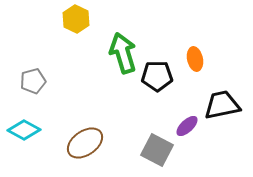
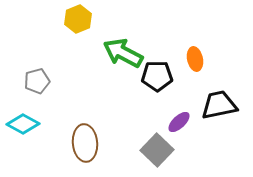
yellow hexagon: moved 2 px right; rotated 12 degrees clockwise
green arrow: rotated 45 degrees counterclockwise
gray pentagon: moved 4 px right
black trapezoid: moved 3 px left
purple ellipse: moved 8 px left, 4 px up
cyan diamond: moved 1 px left, 6 px up
brown ellipse: rotated 60 degrees counterclockwise
gray square: rotated 16 degrees clockwise
